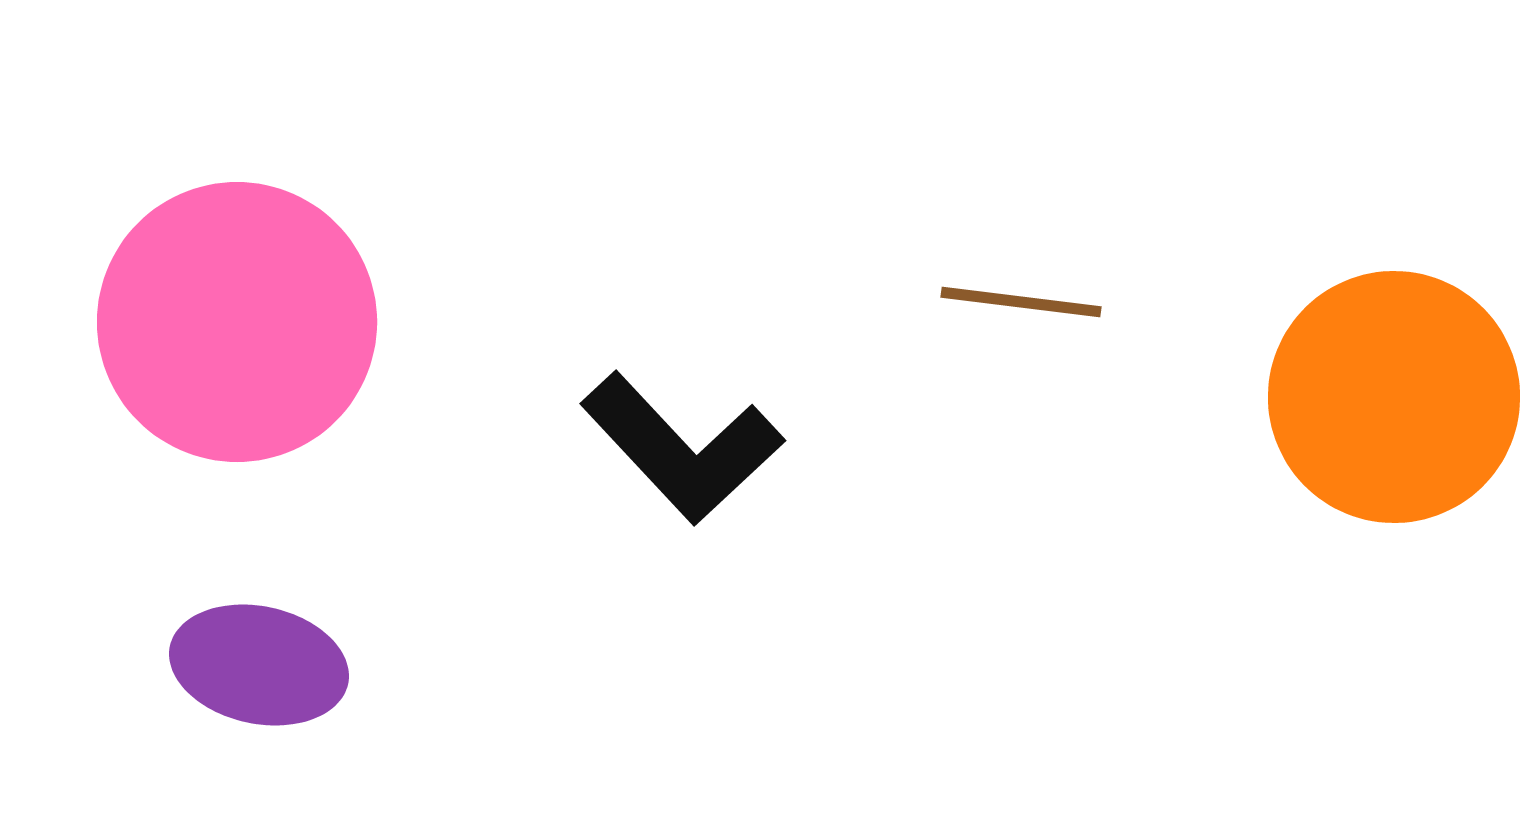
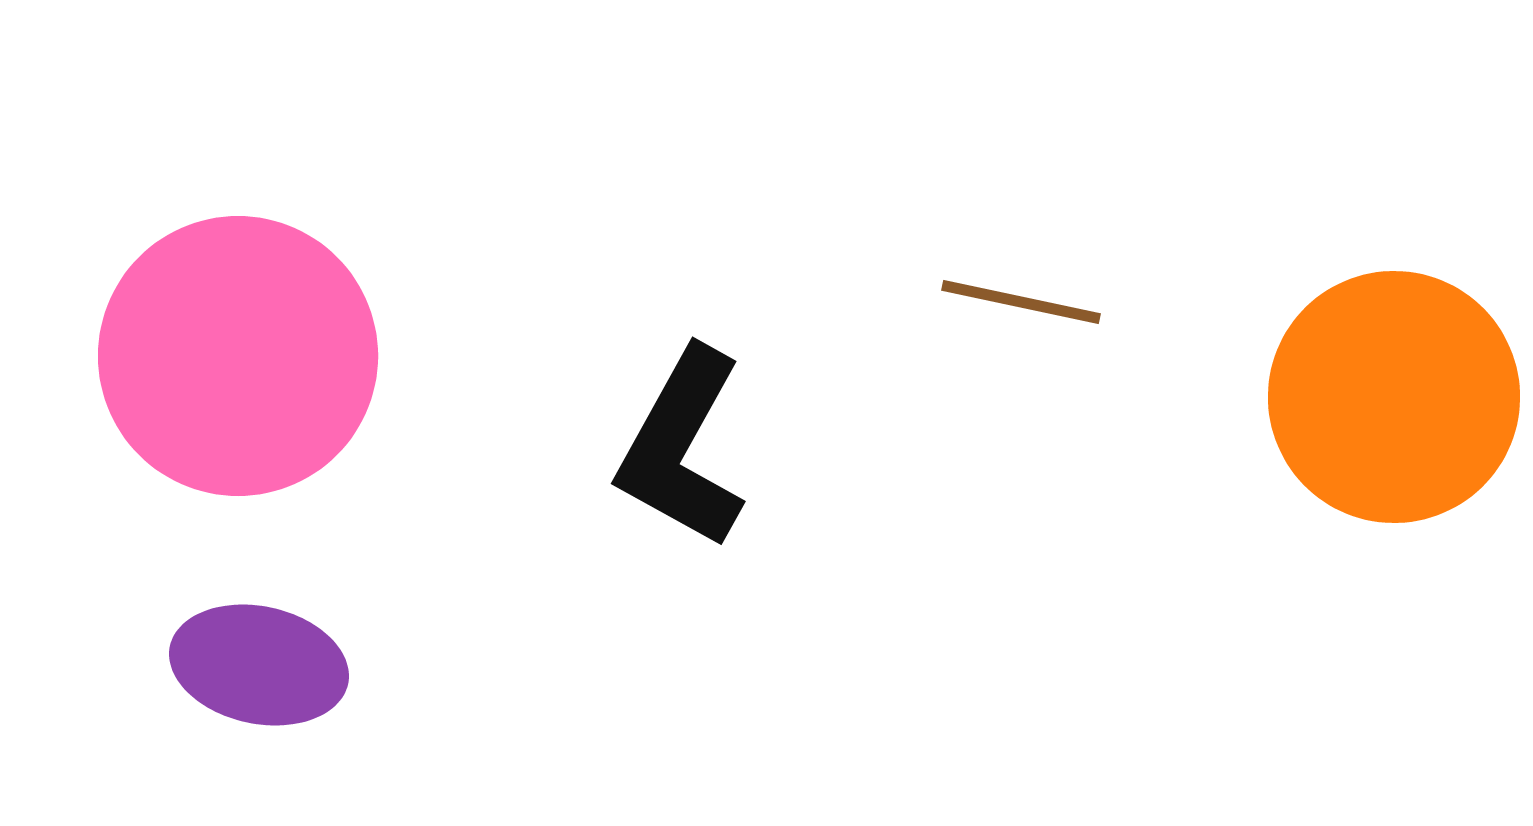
brown line: rotated 5 degrees clockwise
pink circle: moved 1 px right, 34 px down
black L-shape: rotated 72 degrees clockwise
